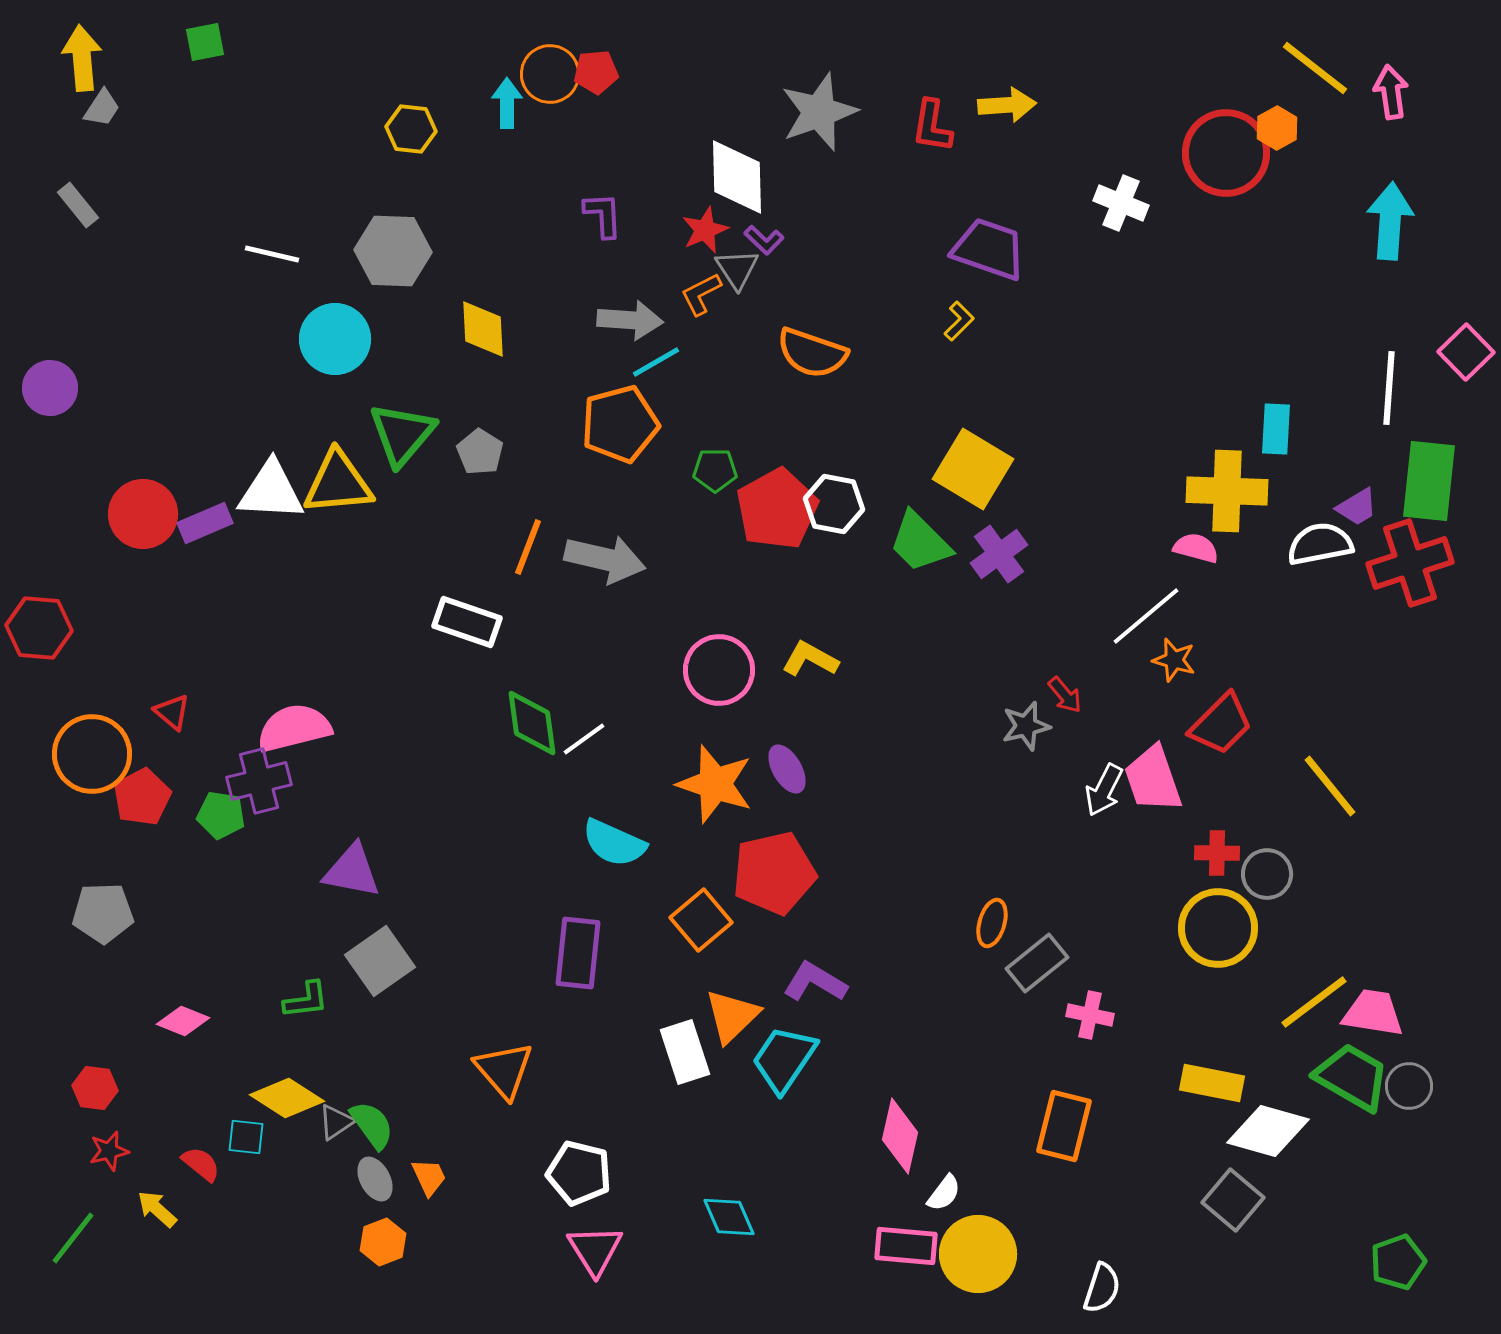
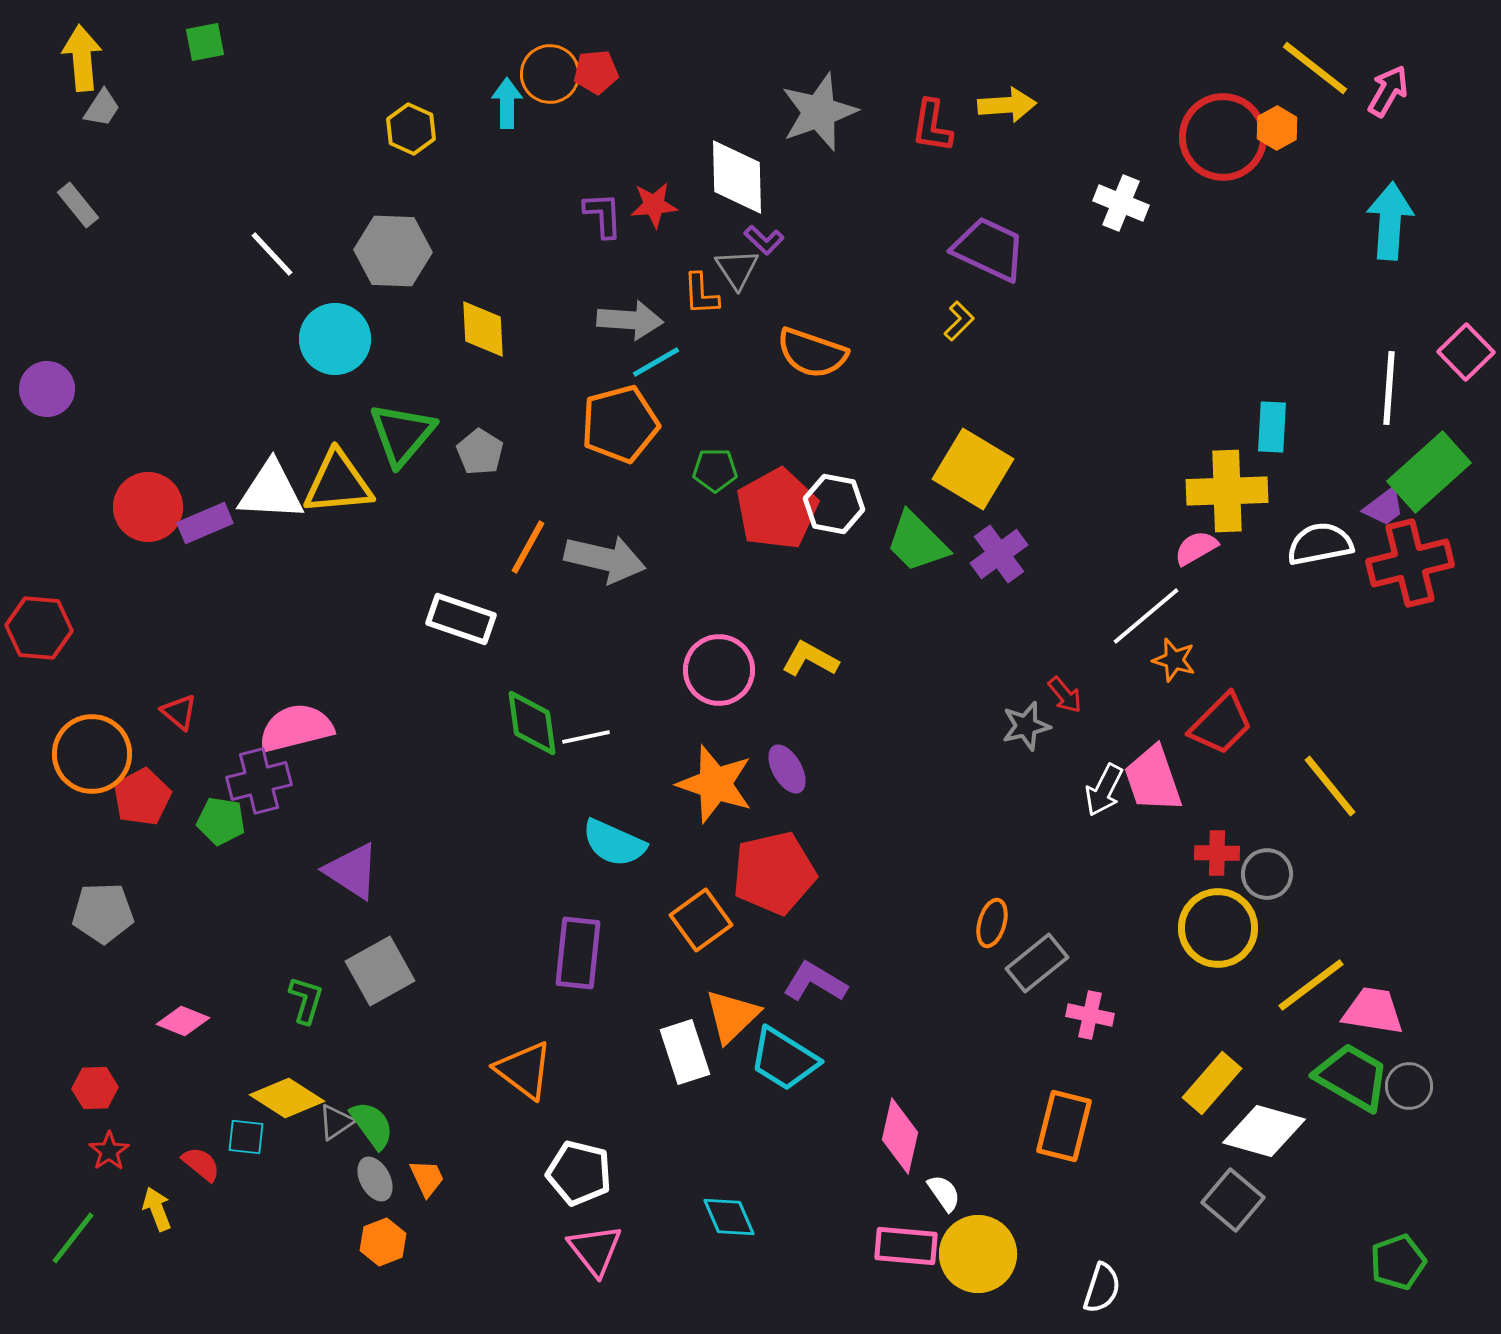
pink arrow at (1391, 92): moved 3 px left, 1 px up; rotated 38 degrees clockwise
yellow hexagon at (411, 129): rotated 18 degrees clockwise
red circle at (1226, 153): moved 3 px left, 16 px up
red star at (705, 230): moved 51 px left, 25 px up; rotated 18 degrees clockwise
purple trapezoid at (989, 249): rotated 6 degrees clockwise
white line at (272, 254): rotated 34 degrees clockwise
orange L-shape at (701, 294): rotated 66 degrees counterclockwise
purple circle at (50, 388): moved 3 px left, 1 px down
cyan rectangle at (1276, 429): moved 4 px left, 2 px up
green rectangle at (1429, 481): moved 9 px up; rotated 42 degrees clockwise
yellow cross at (1227, 491): rotated 4 degrees counterclockwise
purple trapezoid at (1357, 507): moved 27 px right; rotated 6 degrees counterclockwise
red circle at (143, 514): moved 5 px right, 7 px up
green trapezoid at (920, 542): moved 3 px left
orange line at (528, 547): rotated 8 degrees clockwise
pink semicircle at (1196, 548): rotated 45 degrees counterclockwise
red cross at (1410, 563): rotated 4 degrees clockwise
white rectangle at (467, 622): moved 6 px left, 3 px up
red triangle at (172, 712): moved 7 px right
pink semicircle at (294, 728): moved 2 px right
white line at (584, 739): moved 2 px right, 2 px up; rotated 24 degrees clockwise
green pentagon at (221, 815): moved 6 px down
purple triangle at (352, 871): rotated 22 degrees clockwise
orange square at (701, 920): rotated 4 degrees clockwise
gray square at (380, 961): moved 10 px down; rotated 6 degrees clockwise
green L-shape at (306, 1000): rotated 66 degrees counterclockwise
yellow line at (1314, 1002): moved 3 px left, 17 px up
pink trapezoid at (1373, 1013): moved 2 px up
cyan trapezoid at (784, 1059): rotated 92 degrees counterclockwise
orange triangle at (504, 1070): moved 20 px right; rotated 12 degrees counterclockwise
yellow rectangle at (1212, 1083): rotated 60 degrees counterclockwise
red hexagon at (95, 1088): rotated 9 degrees counterclockwise
white diamond at (1268, 1131): moved 4 px left
red star at (109, 1151): rotated 21 degrees counterclockwise
orange trapezoid at (429, 1177): moved 2 px left, 1 px down
white semicircle at (944, 1193): rotated 72 degrees counterclockwise
yellow arrow at (157, 1209): rotated 27 degrees clockwise
pink triangle at (595, 1250): rotated 6 degrees counterclockwise
